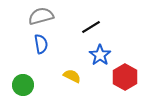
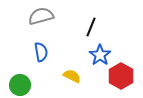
black line: rotated 36 degrees counterclockwise
blue semicircle: moved 8 px down
red hexagon: moved 4 px left, 1 px up
green circle: moved 3 px left
